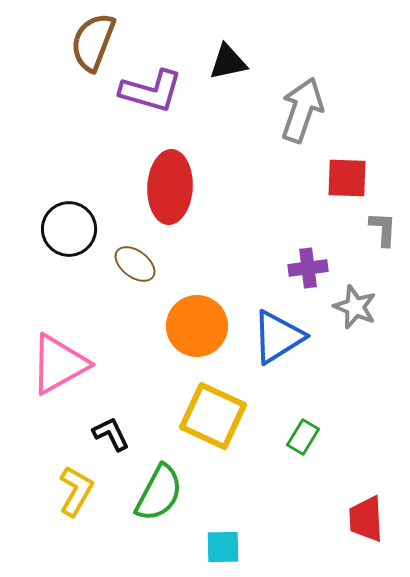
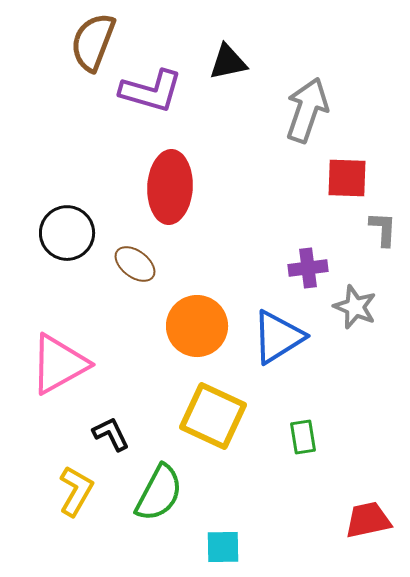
gray arrow: moved 5 px right
black circle: moved 2 px left, 4 px down
green rectangle: rotated 40 degrees counterclockwise
red trapezoid: moved 2 px right, 1 px down; rotated 81 degrees clockwise
